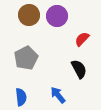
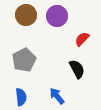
brown circle: moved 3 px left
gray pentagon: moved 2 px left, 2 px down
black semicircle: moved 2 px left
blue arrow: moved 1 px left, 1 px down
